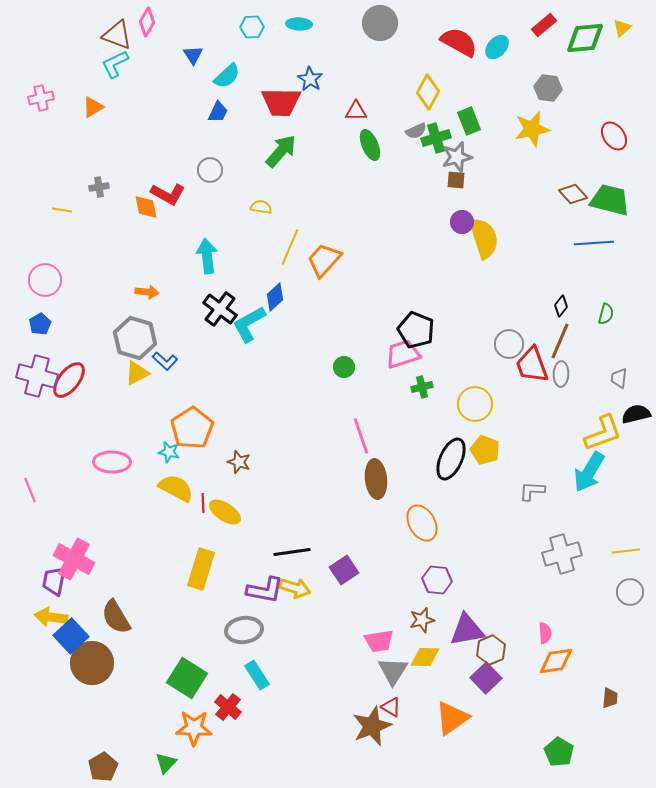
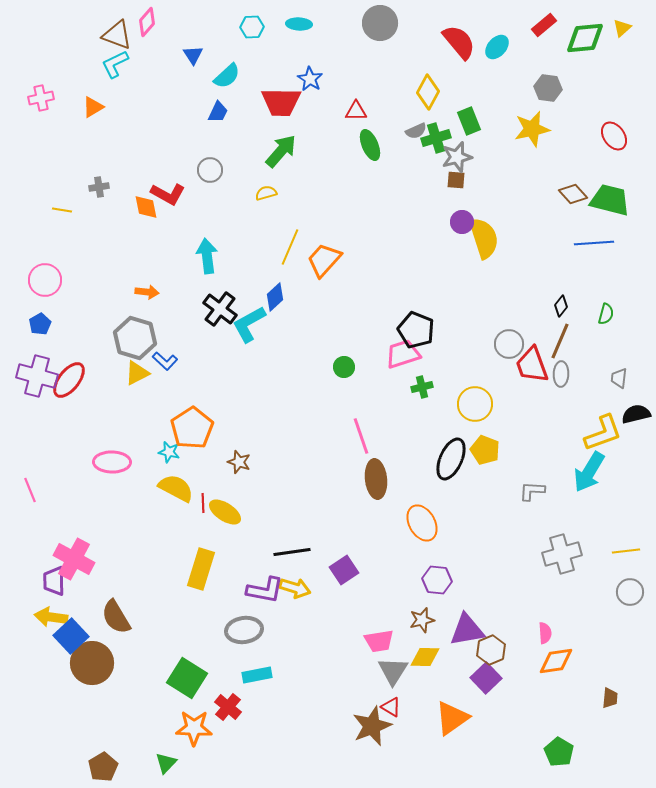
pink diamond at (147, 22): rotated 12 degrees clockwise
red semicircle at (459, 42): rotated 21 degrees clockwise
yellow semicircle at (261, 207): moved 5 px right, 14 px up; rotated 25 degrees counterclockwise
purple trapezoid at (54, 581): rotated 12 degrees counterclockwise
cyan rectangle at (257, 675): rotated 68 degrees counterclockwise
